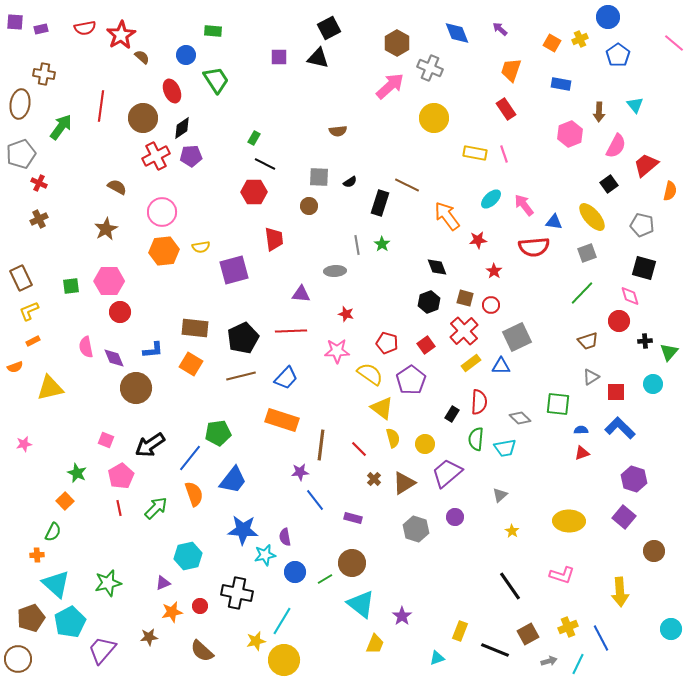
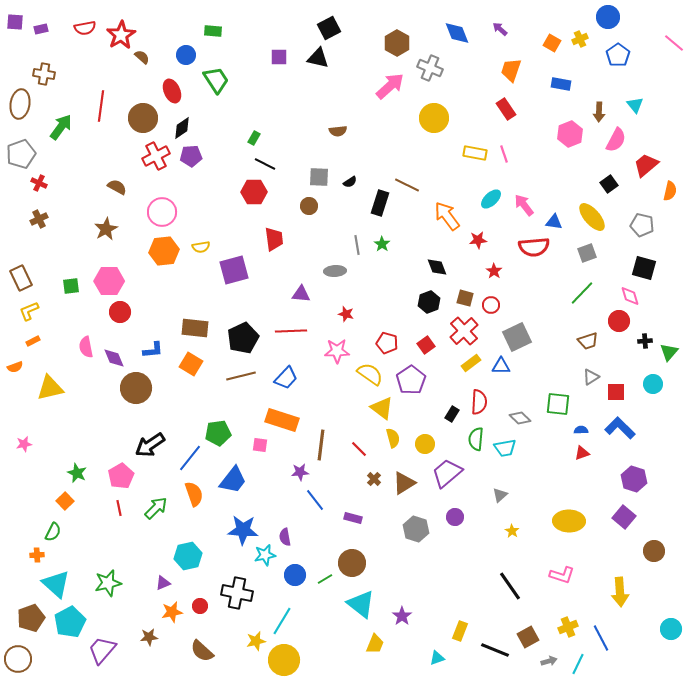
pink semicircle at (616, 146): moved 6 px up
pink square at (106, 440): moved 154 px right, 5 px down; rotated 14 degrees counterclockwise
blue circle at (295, 572): moved 3 px down
brown square at (528, 634): moved 3 px down
